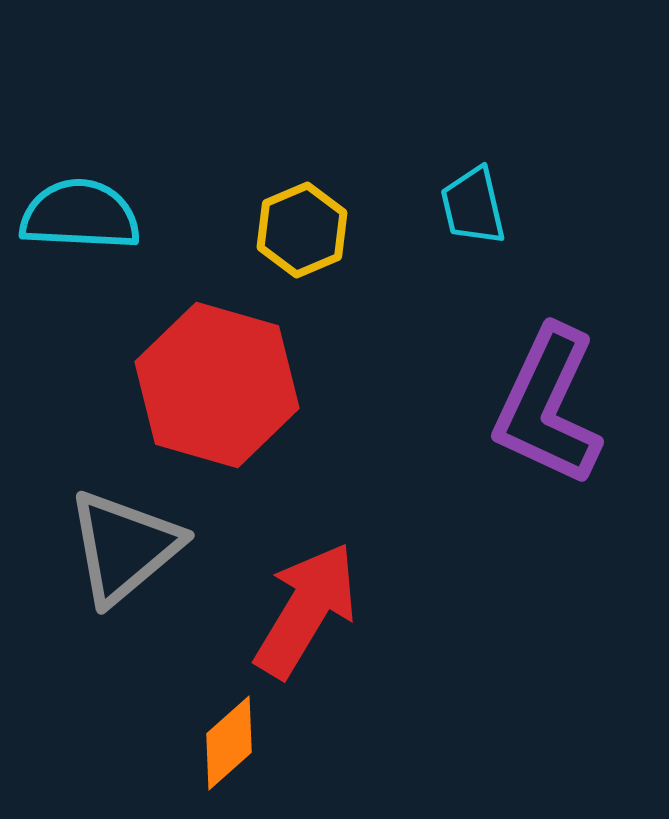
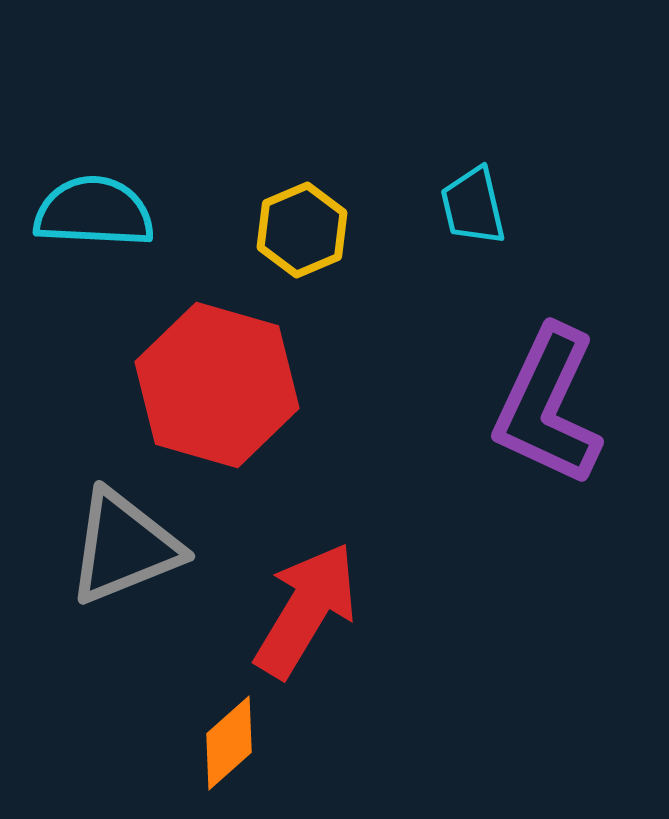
cyan semicircle: moved 14 px right, 3 px up
gray triangle: rotated 18 degrees clockwise
